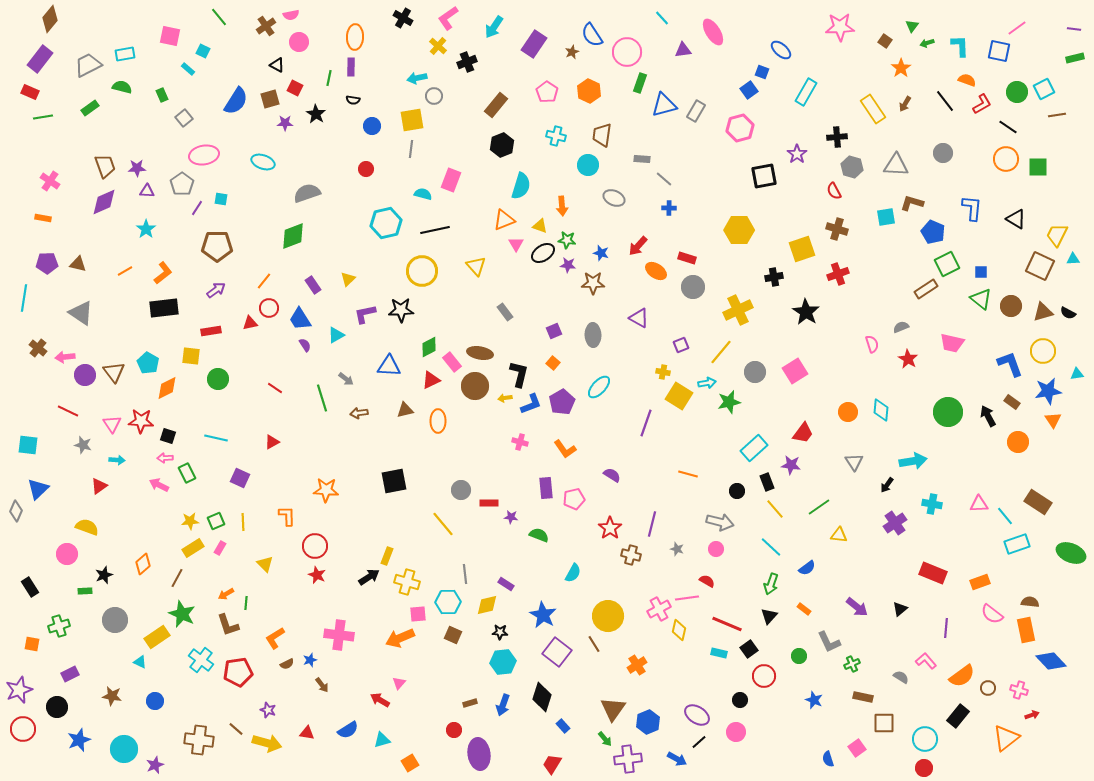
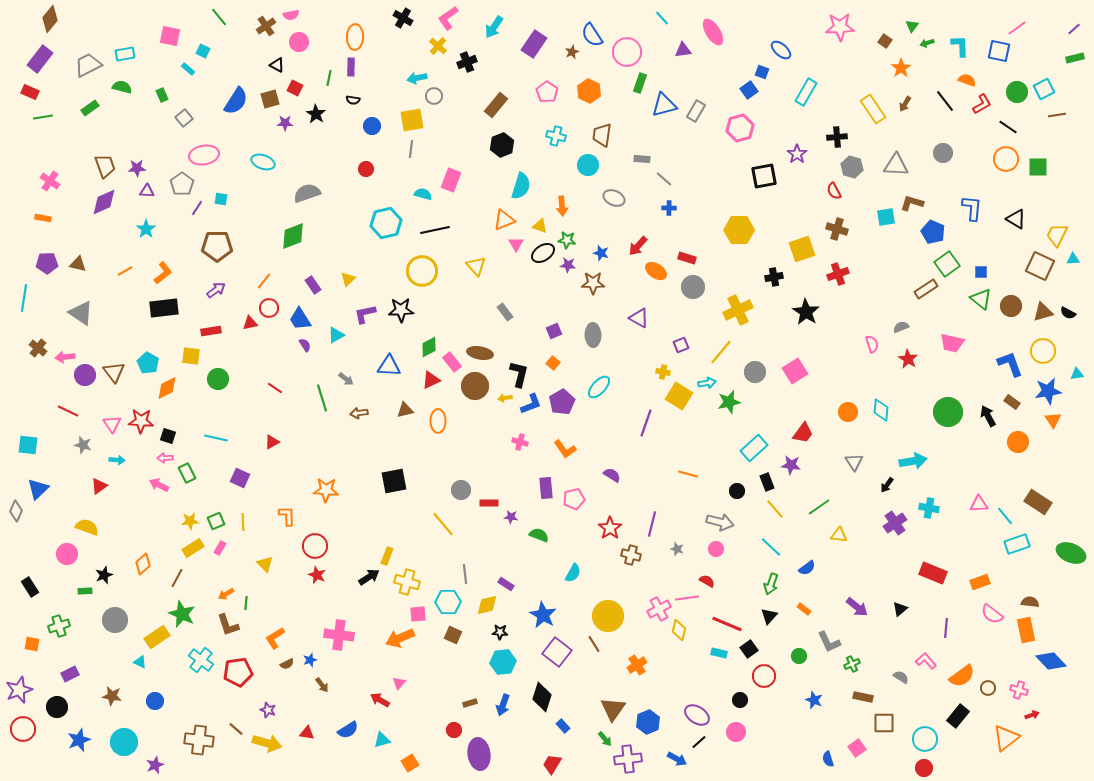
purple line at (1074, 29): rotated 48 degrees counterclockwise
green square at (947, 264): rotated 10 degrees counterclockwise
cyan cross at (932, 504): moved 3 px left, 4 px down
cyan circle at (124, 749): moved 7 px up
